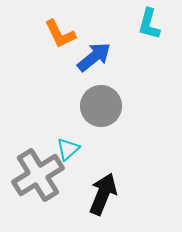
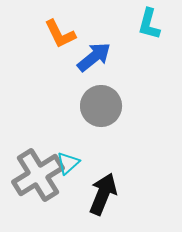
cyan triangle: moved 14 px down
